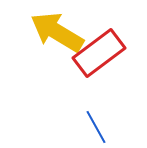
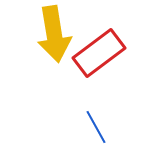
yellow arrow: moved 3 px left, 2 px down; rotated 130 degrees counterclockwise
